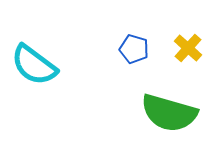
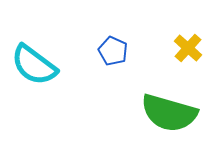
blue pentagon: moved 21 px left, 2 px down; rotated 8 degrees clockwise
